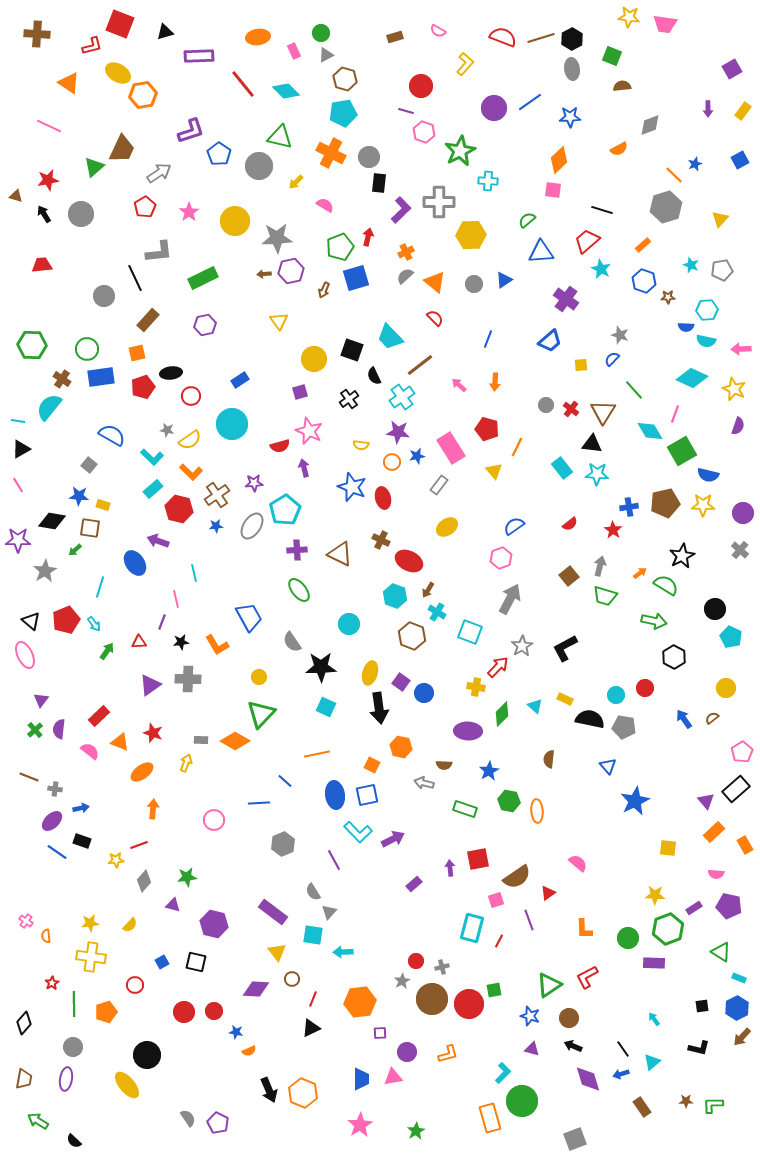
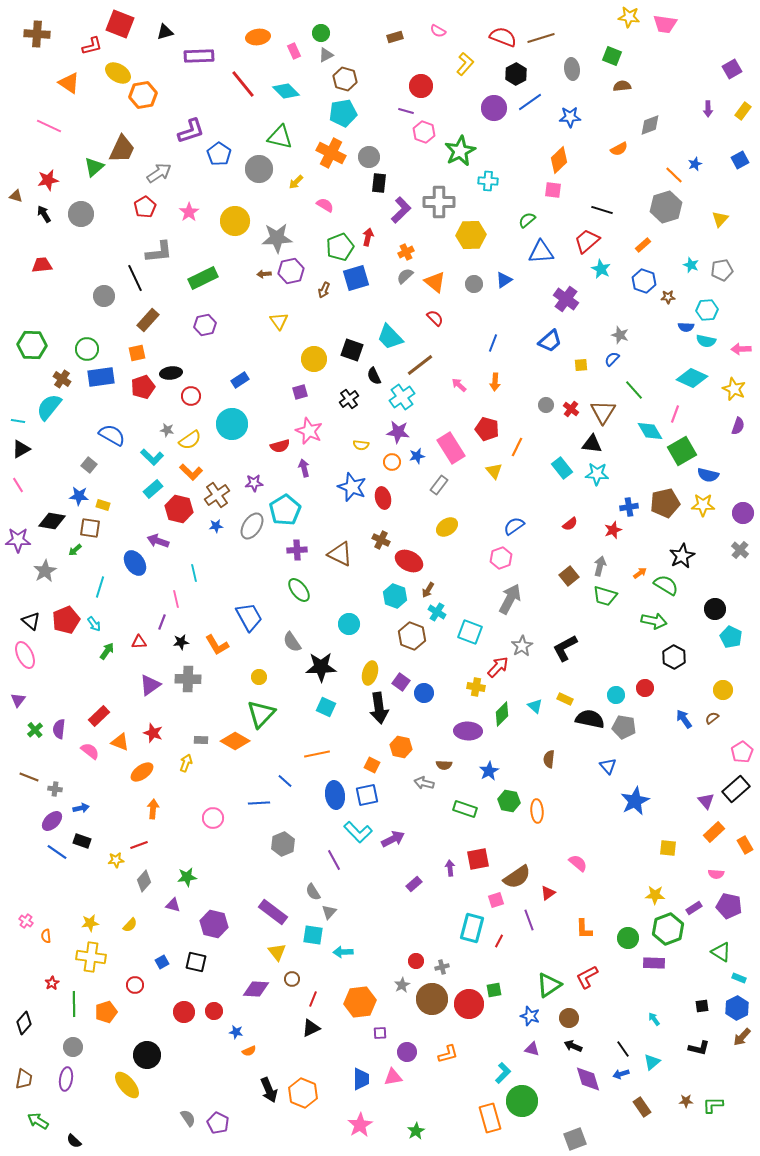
black hexagon at (572, 39): moved 56 px left, 35 px down
gray circle at (259, 166): moved 3 px down
blue line at (488, 339): moved 5 px right, 4 px down
red star at (613, 530): rotated 18 degrees clockwise
yellow circle at (726, 688): moved 3 px left, 2 px down
purple triangle at (41, 700): moved 23 px left
pink circle at (214, 820): moved 1 px left, 2 px up
gray star at (402, 981): moved 4 px down
